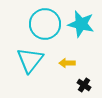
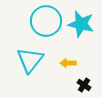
cyan circle: moved 1 px right, 3 px up
yellow arrow: moved 1 px right
